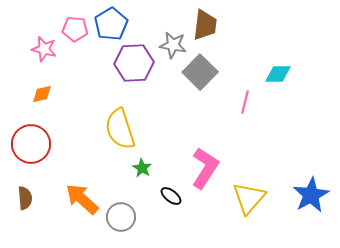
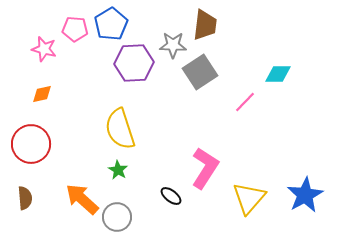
gray star: rotated 8 degrees counterclockwise
gray square: rotated 12 degrees clockwise
pink line: rotated 30 degrees clockwise
green star: moved 24 px left, 2 px down
blue star: moved 6 px left
gray circle: moved 4 px left
